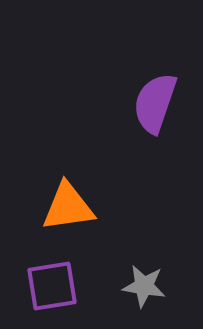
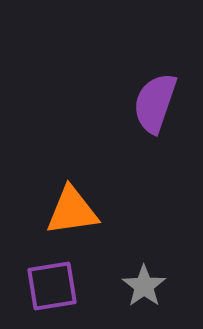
orange triangle: moved 4 px right, 4 px down
gray star: rotated 27 degrees clockwise
